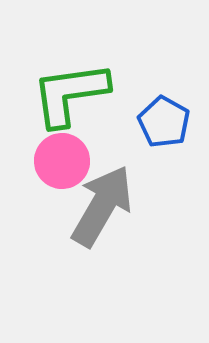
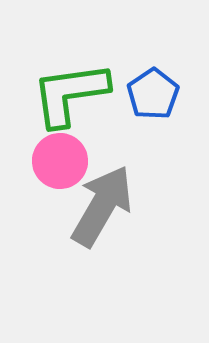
blue pentagon: moved 11 px left, 28 px up; rotated 9 degrees clockwise
pink circle: moved 2 px left
